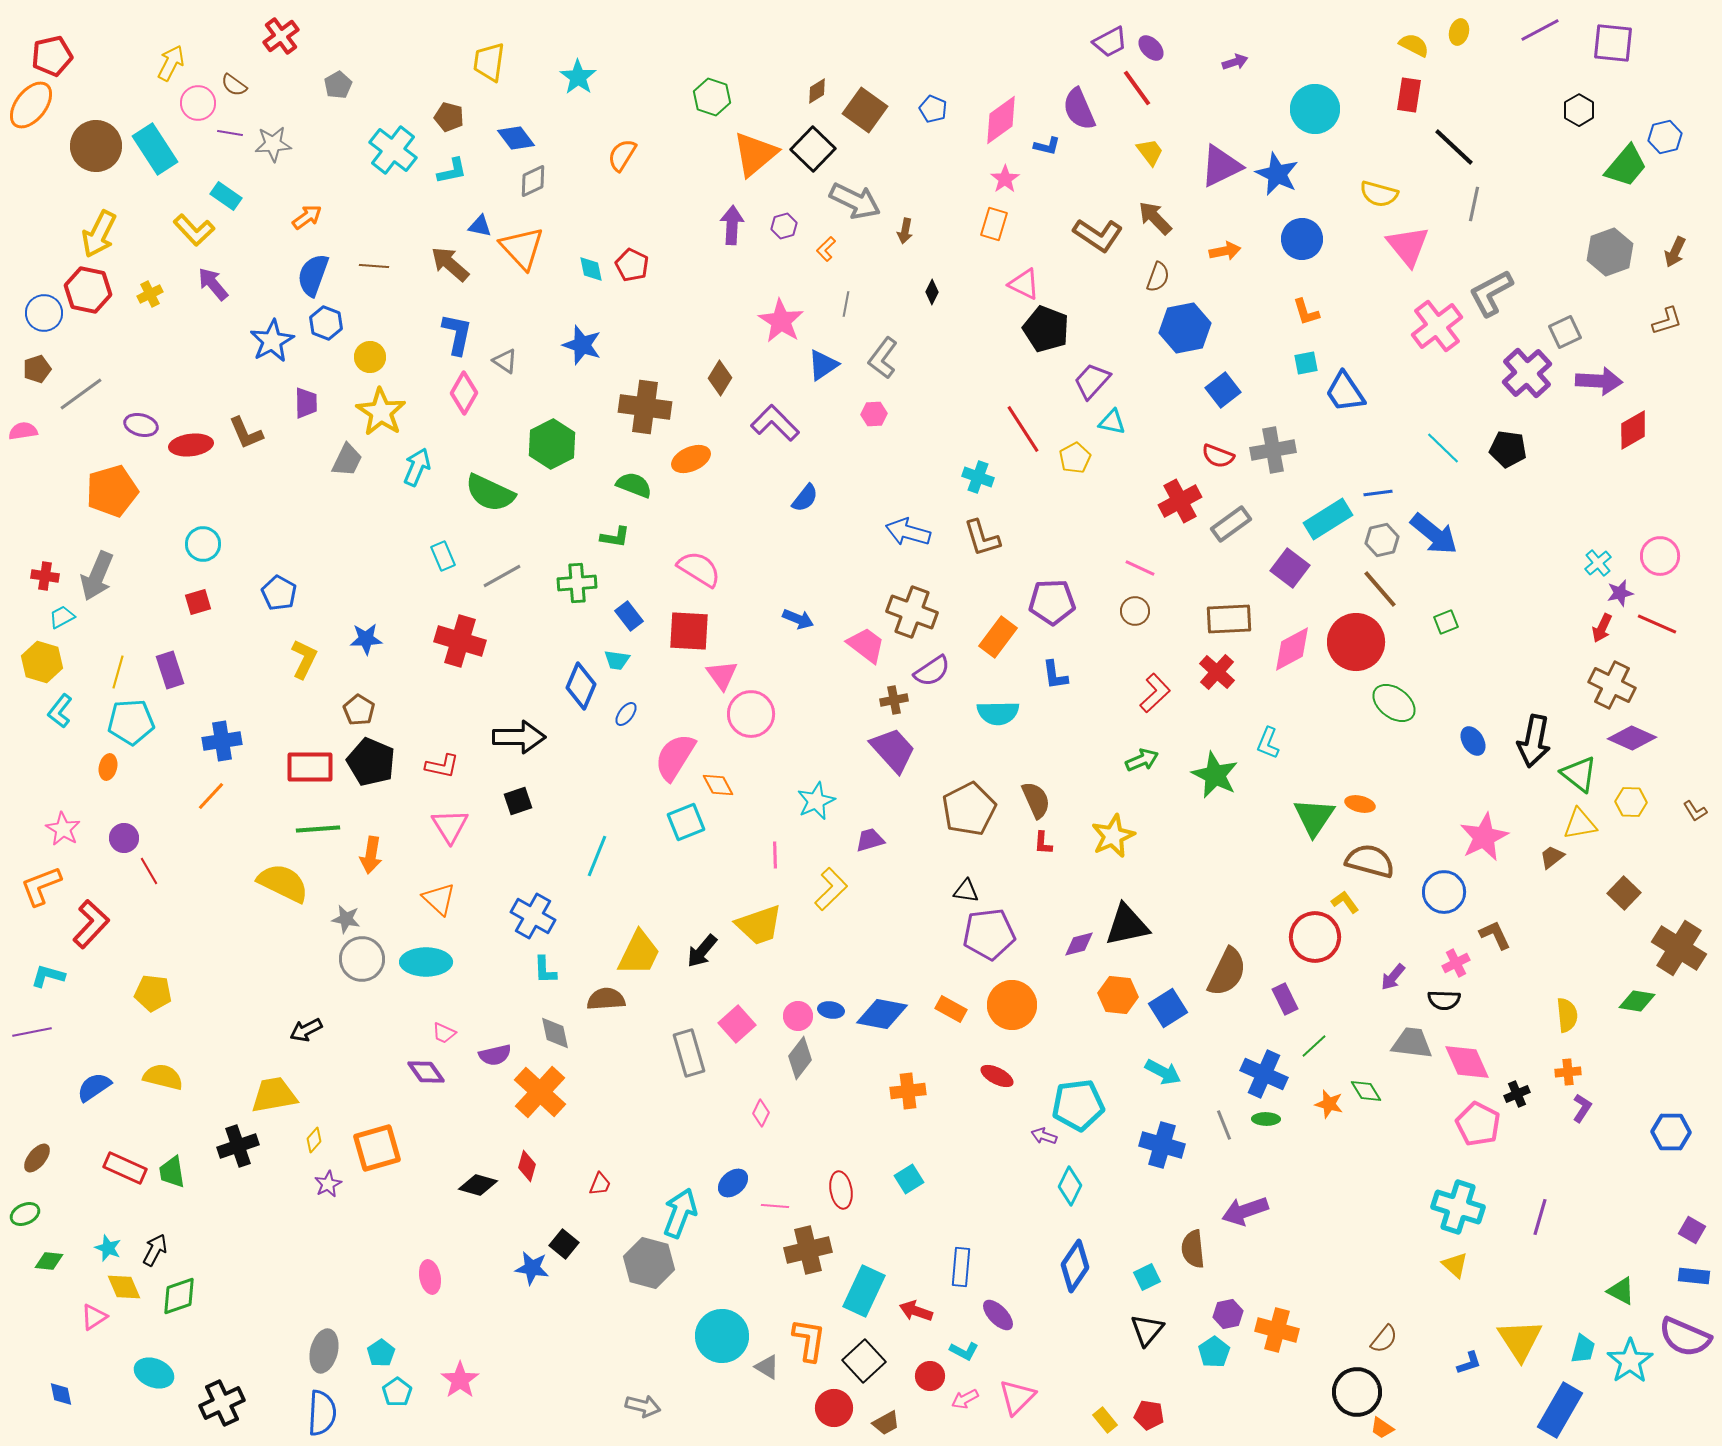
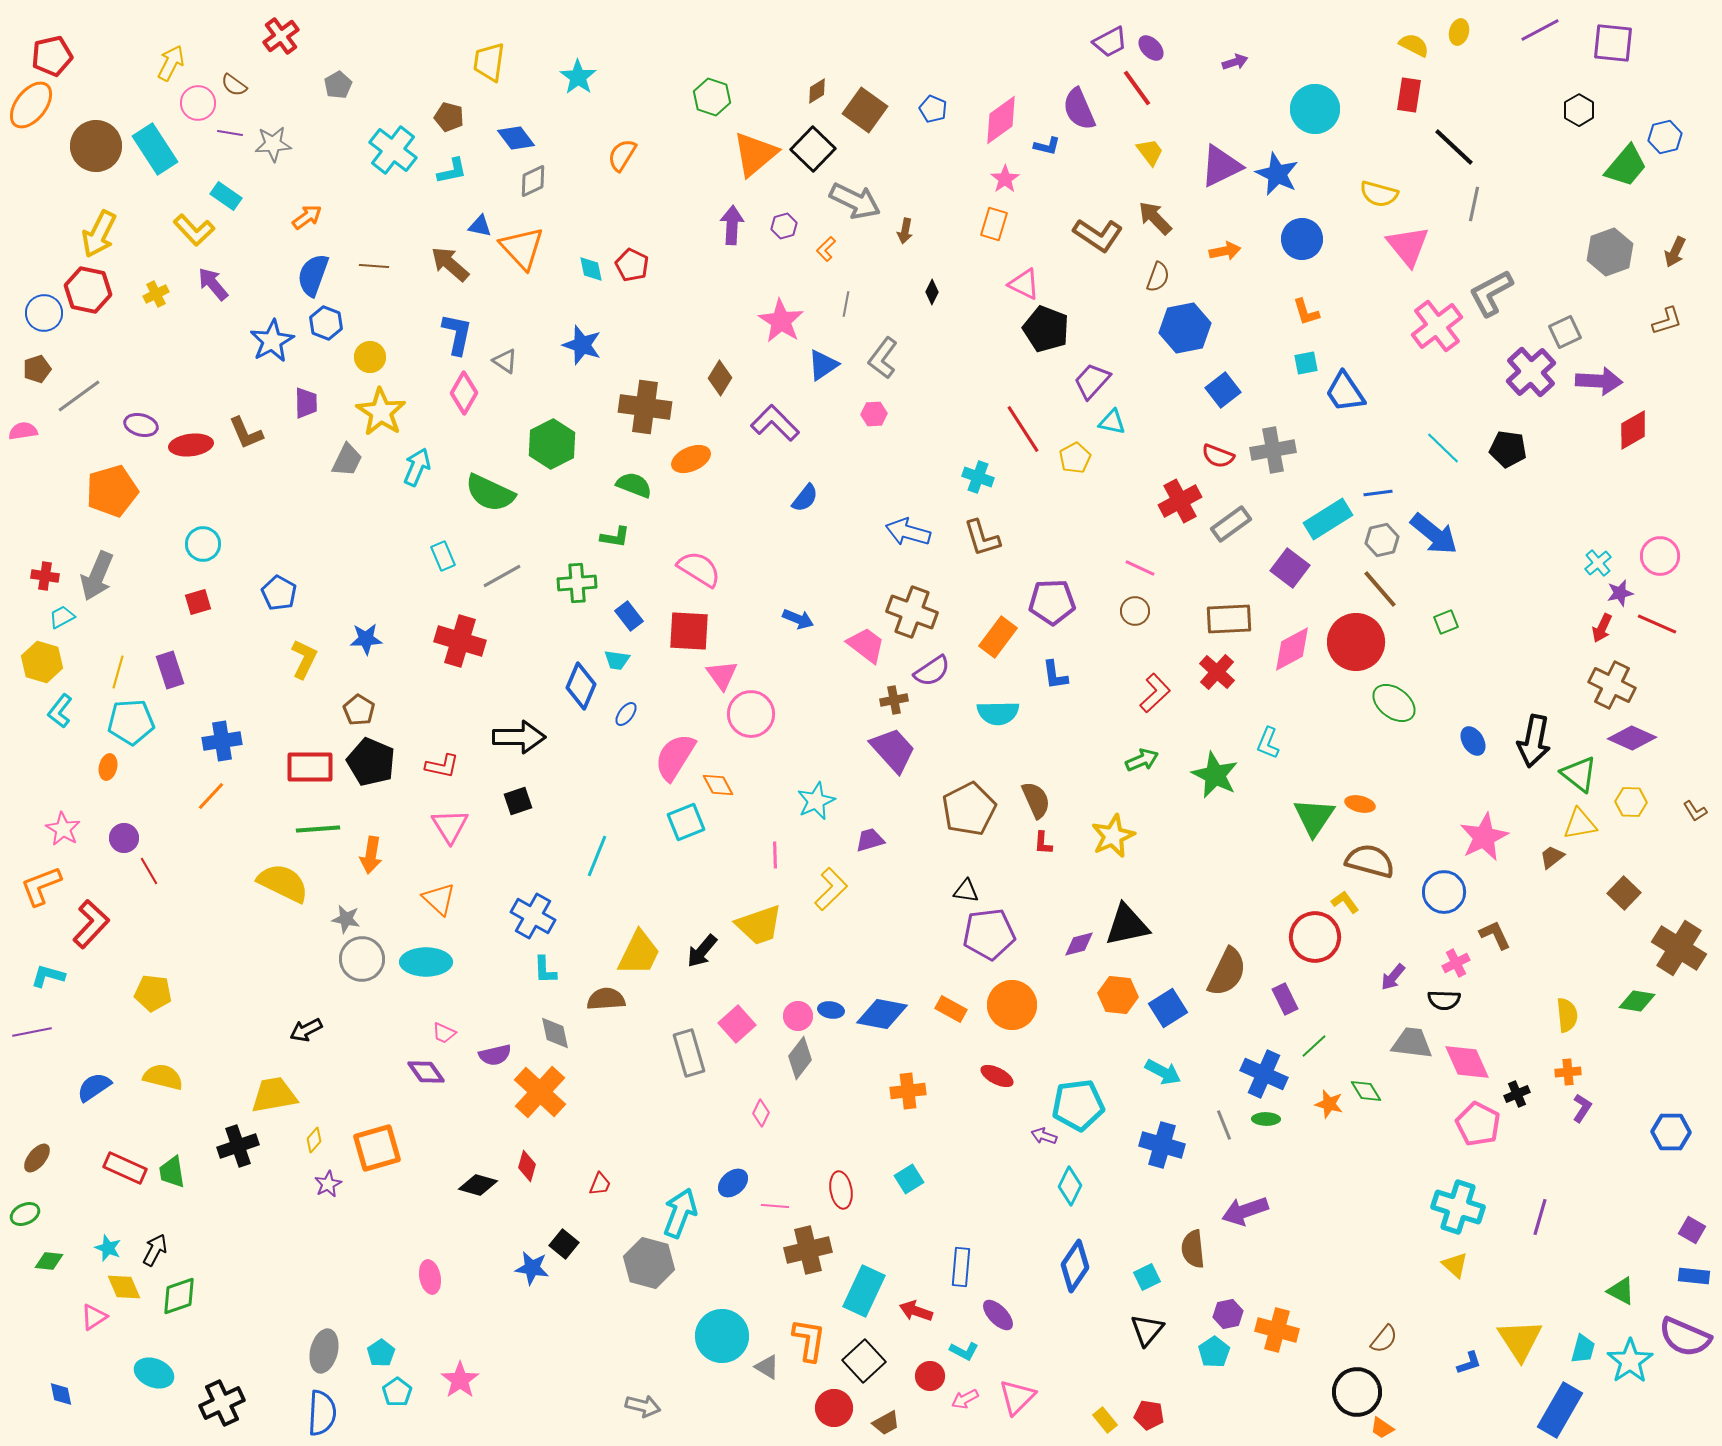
yellow cross at (150, 294): moved 6 px right
purple cross at (1527, 373): moved 4 px right, 1 px up
gray line at (81, 394): moved 2 px left, 2 px down
